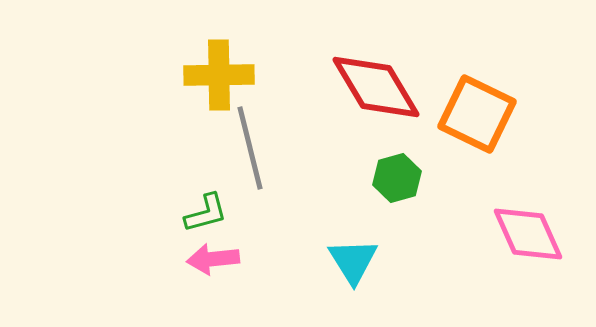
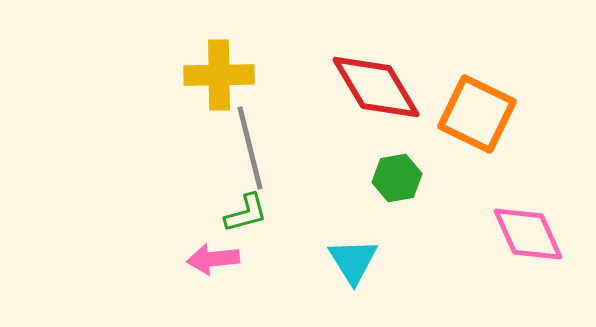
green hexagon: rotated 6 degrees clockwise
green L-shape: moved 40 px right
